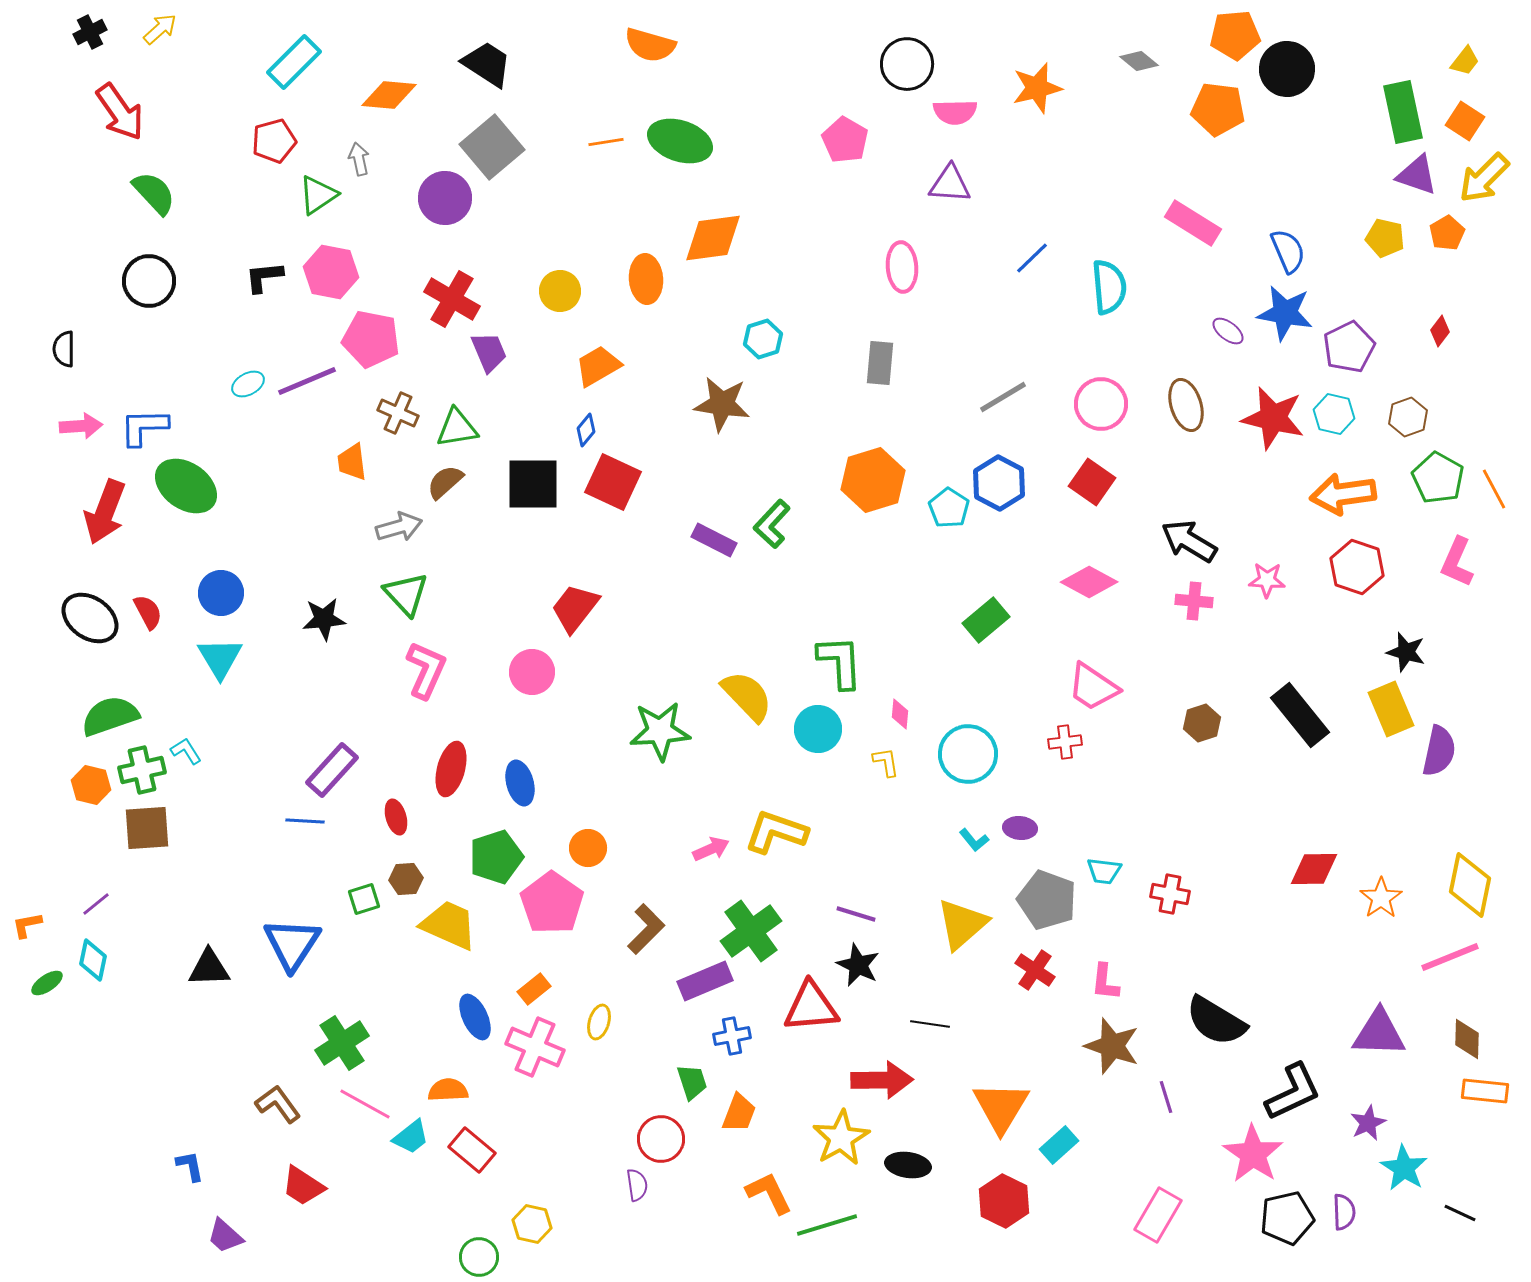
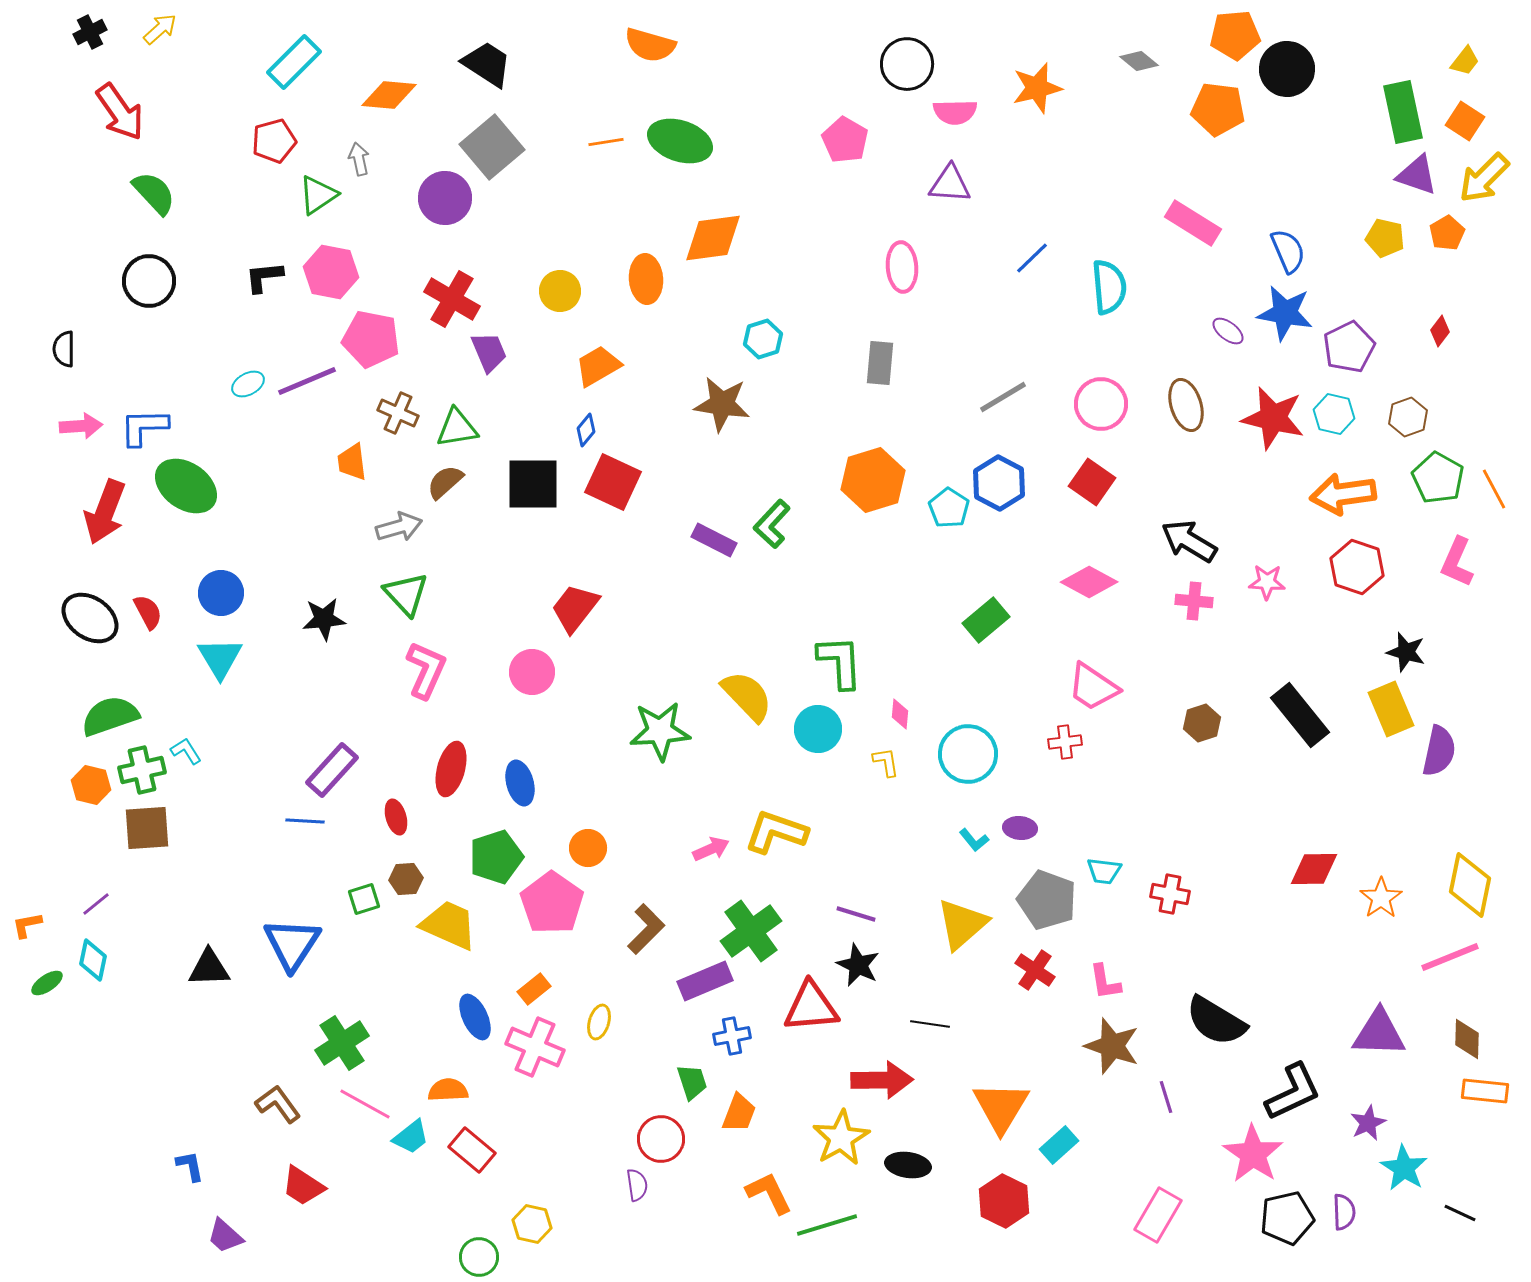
pink star at (1267, 580): moved 2 px down
pink L-shape at (1105, 982): rotated 15 degrees counterclockwise
